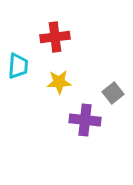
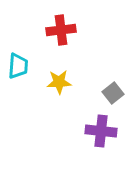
red cross: moved 6 px right, 7 px up
purple cross: moved 16 px right, 11 px down
